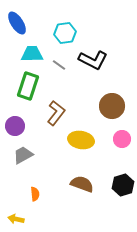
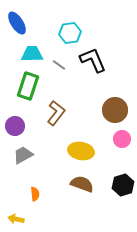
cyan hexagon: moved 5 px right
black L-shape: rotated 140 degrees counterclockwise
brown circle: moved 3 px right, 4 px down
yellow ellipse: moved 11 px down
